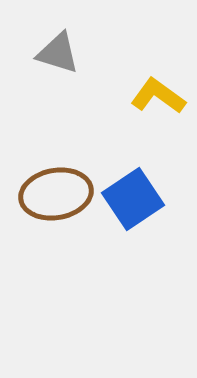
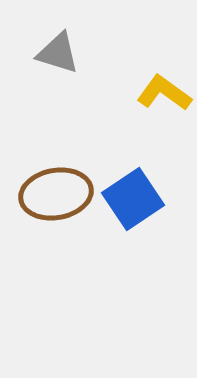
yellow L-shape: moved 6 px right, 3 px up
